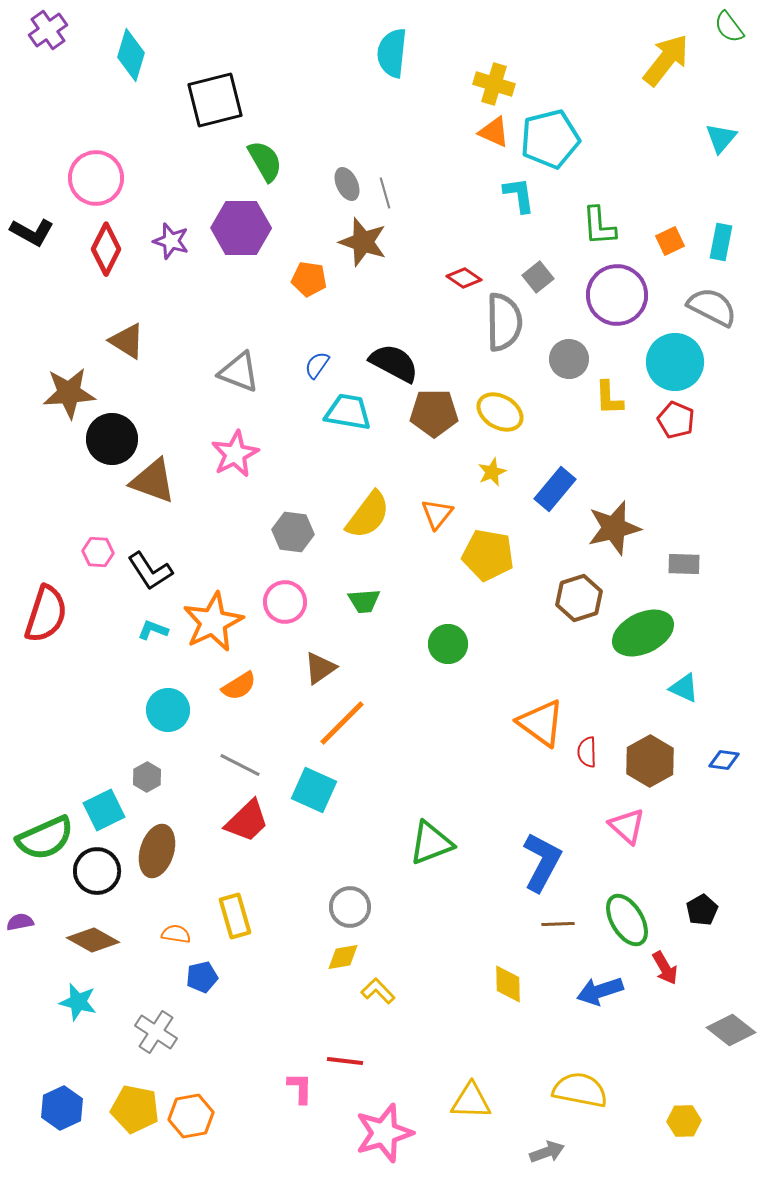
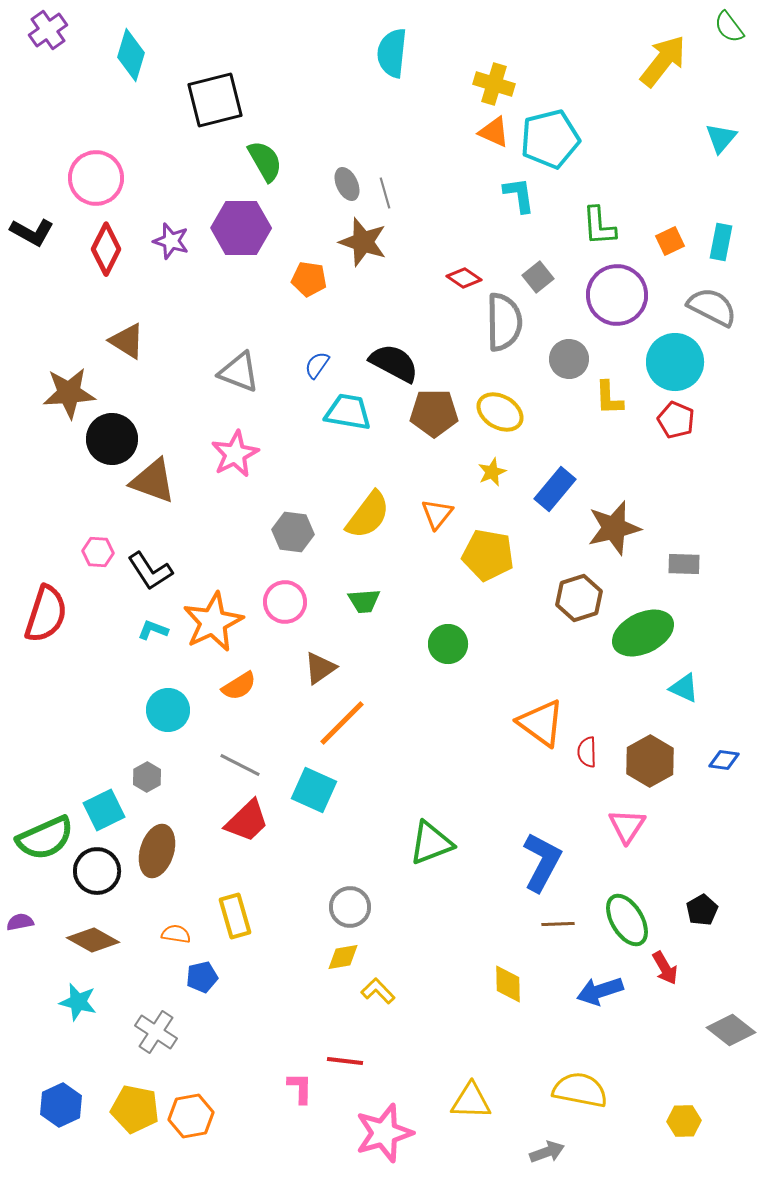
yellow arrow at (666, 60): moved 3 px left, 1 px down
pink triangle at (627, 826): rotated 21 degrees clockwise
blue hexagon at (62, 1108): moved 1 px left, 3 px up
